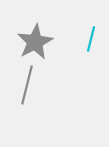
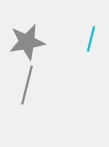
gray star: moved 8 px left; rotated 18 degrees clockwise
